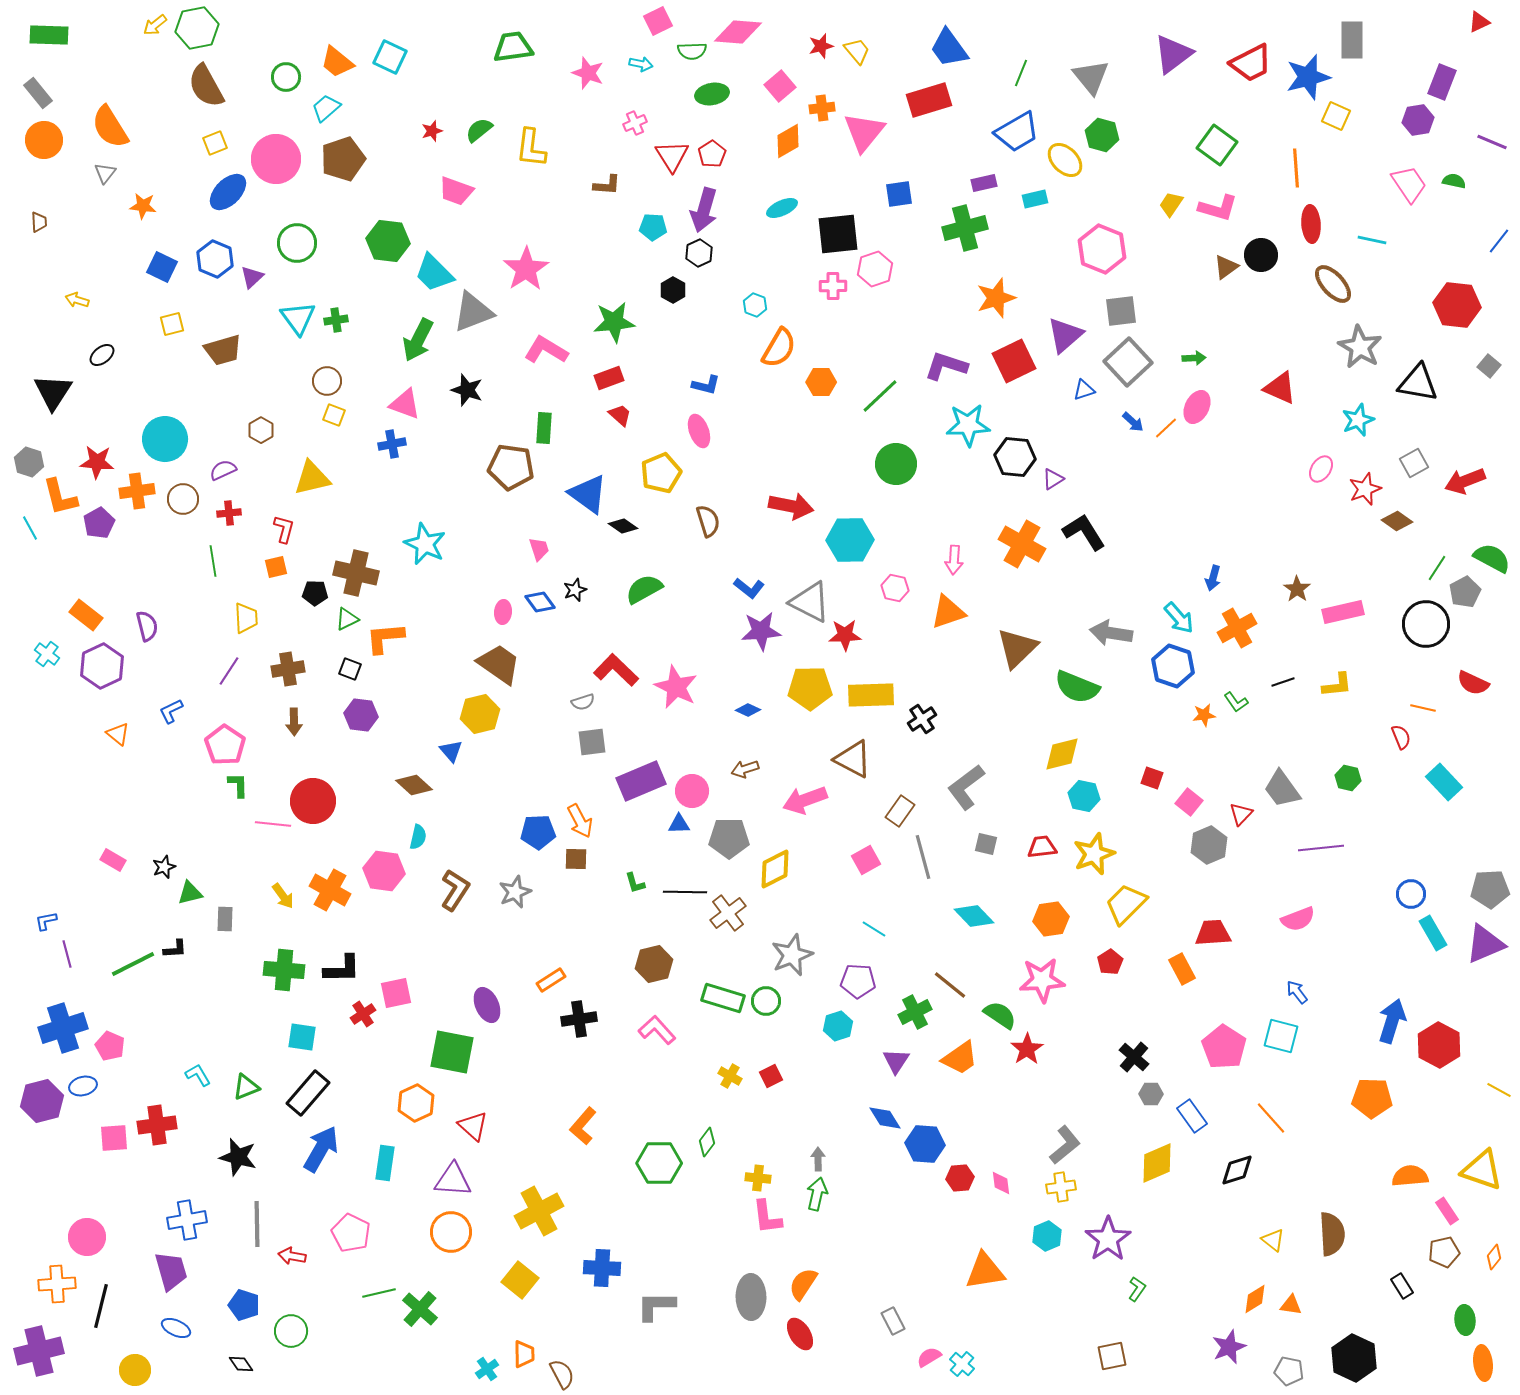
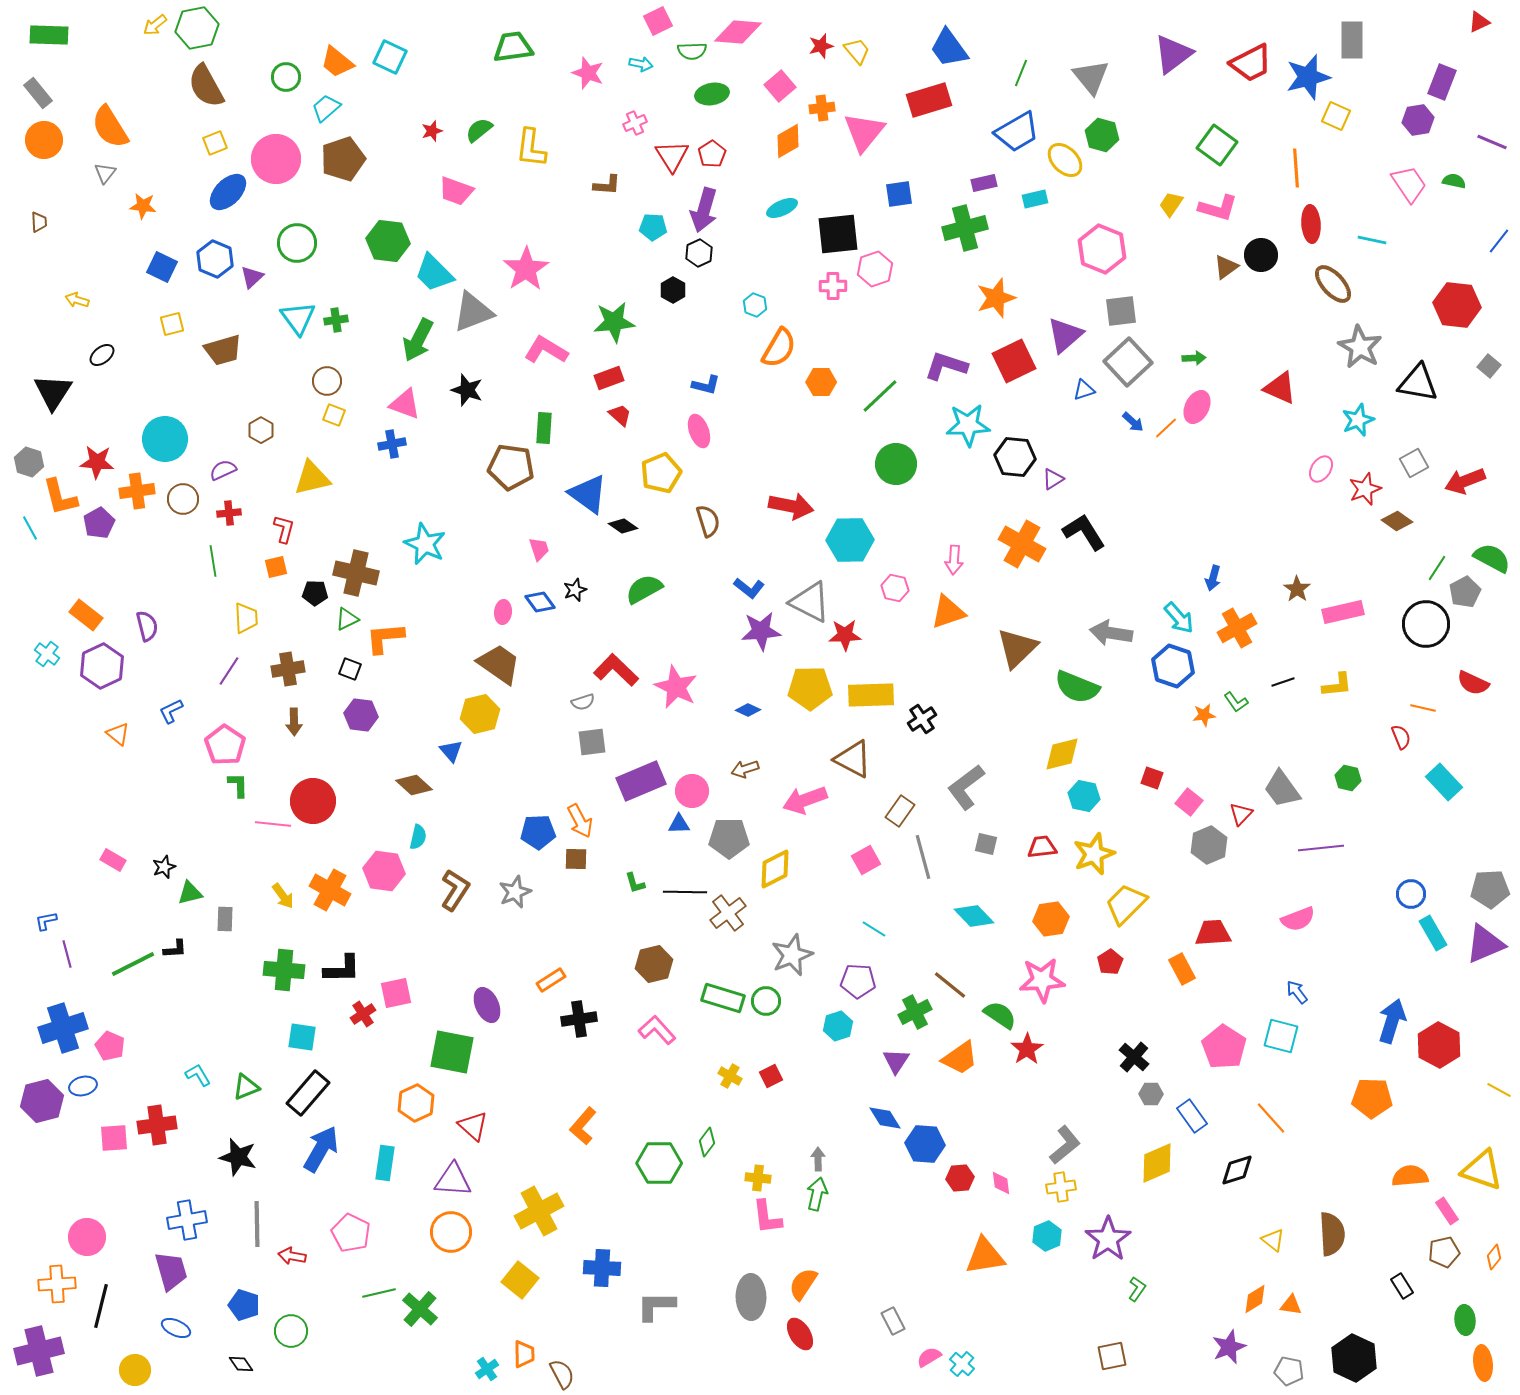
orange triangle at (985, 1271): moved 15 px up
